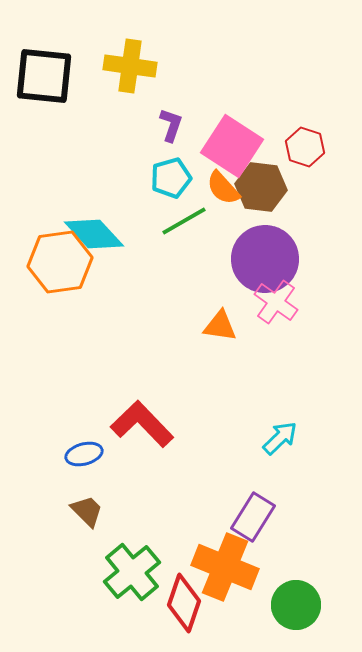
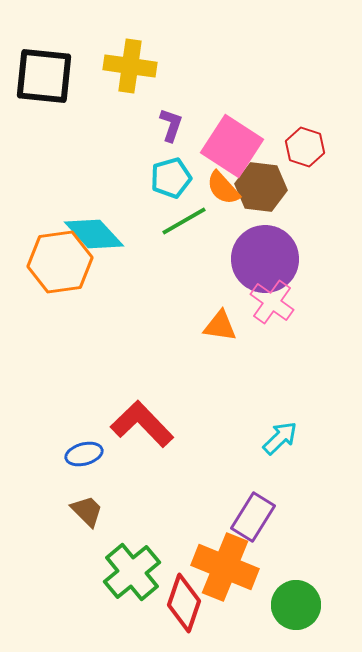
pink cross: moved 4 px left
